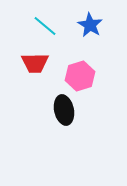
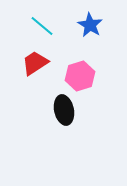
cyan line: moved 3 px left
red trapezoid: rotated 148 degrees clockwise
